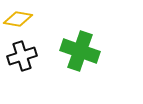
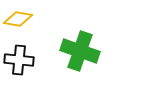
black cross: moved 3 px left, 4 px down; rotated 24 degrees clockwise
